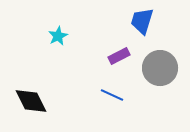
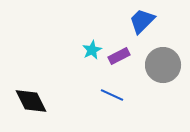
blue trapezoid: rotated 28 degrees clockwise
cyan star: moved 34 px right, 14 px down
gray circle: moved 3 px right, 3 px up
